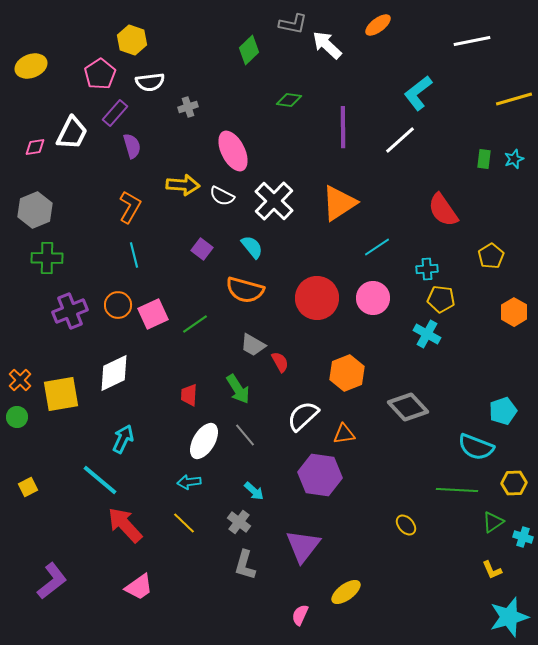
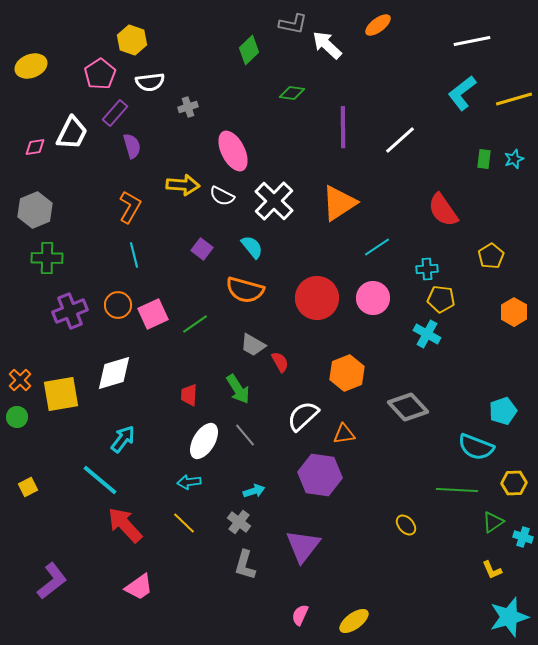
cyan L-shape at (418, 93): moved 44 px right
green diamond at (289, 100): moved 3 px right, 7 px up
white diamond at (114, 373): rotated 9 degrees clockwise
cyan arrow at (123, 439): rotated 12 degrees clockwise
cyan arrow at (254, 491): rotated 60 degrees counterclockwise
yellow ellipse at (346, 592): moved 8 px right, 29 px down
